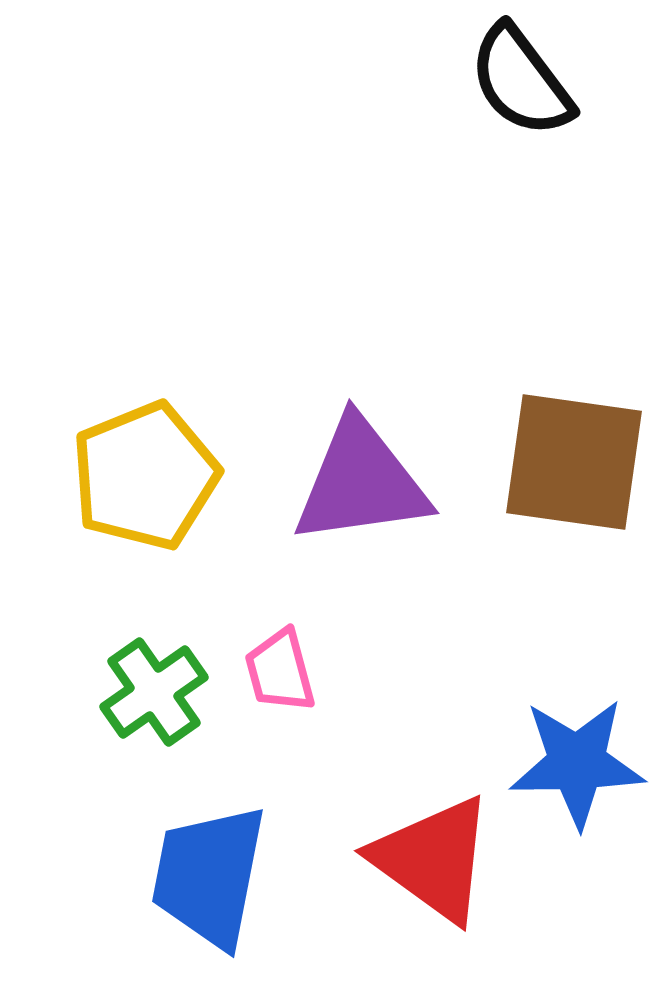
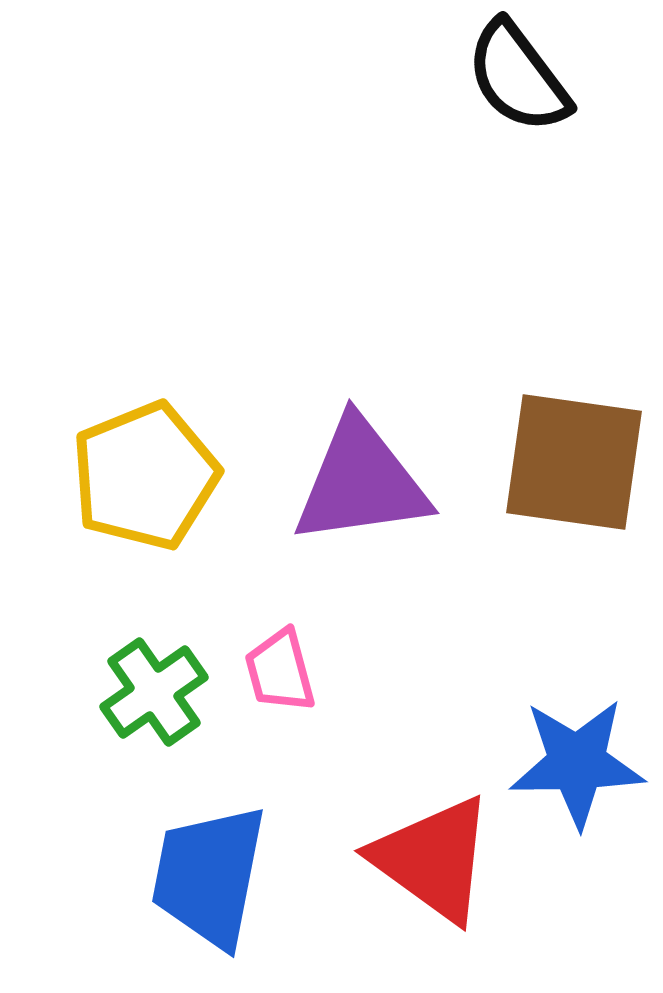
black semicircle: moved 3 px left, 4 px up
